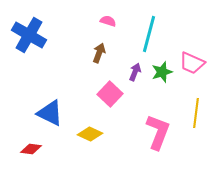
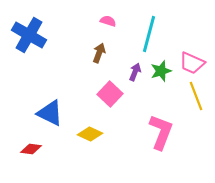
green star: moved 1 px left, 1 px up
yellow line: moved 17 px up; rotated 28 degrees counterclockwise
pink L-shape: moved 3 px right
